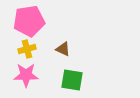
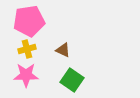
brown triangle: moved 1 px down
green square: rotated 25 degrees clockwise
